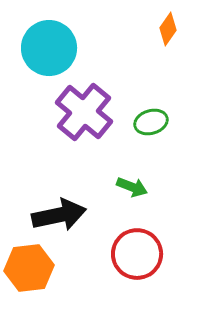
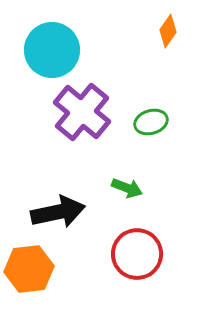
orange diamond: moved 2 px down
cyan circle: moved 3 px right, 2 px down
purple cross: moved 2 px left
green arrow: moved 5 px left, 1 px down
black arrow: moved 1 px left, 3 px up
orange hexagon: moved 1 px down
